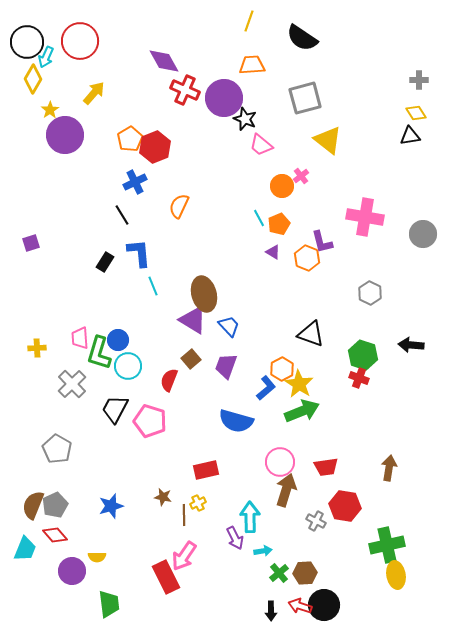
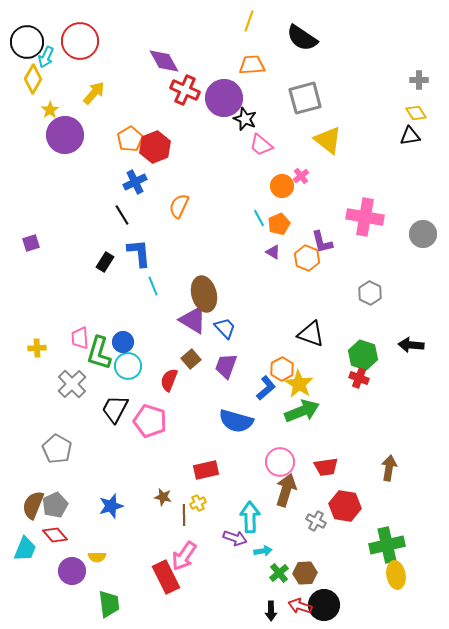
blue trapezoid at (229, 326): moved 4 px left, 2 px down
blue circle at (118, 340): moved 5 px right, 2 px down
purple arrow at (235, 538): rotated 45 degrees counterclockwise
